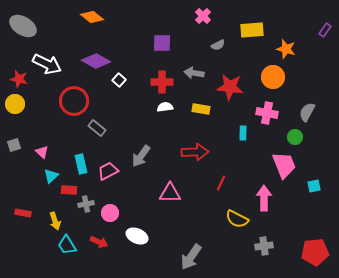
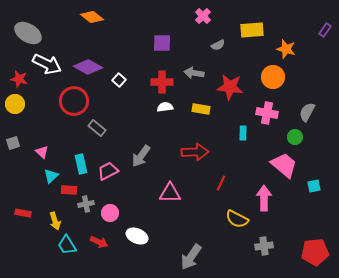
gray ellipse at (23, 26): moved 5 px right, 7 px down
purple diamond at (96, 61): moved 8 px left, 6 px down
gray square at (14, 145): moved 1 px left, 2 px up
pink trapezoid at (284, 165): rotated 28 degrees counterclockwise
